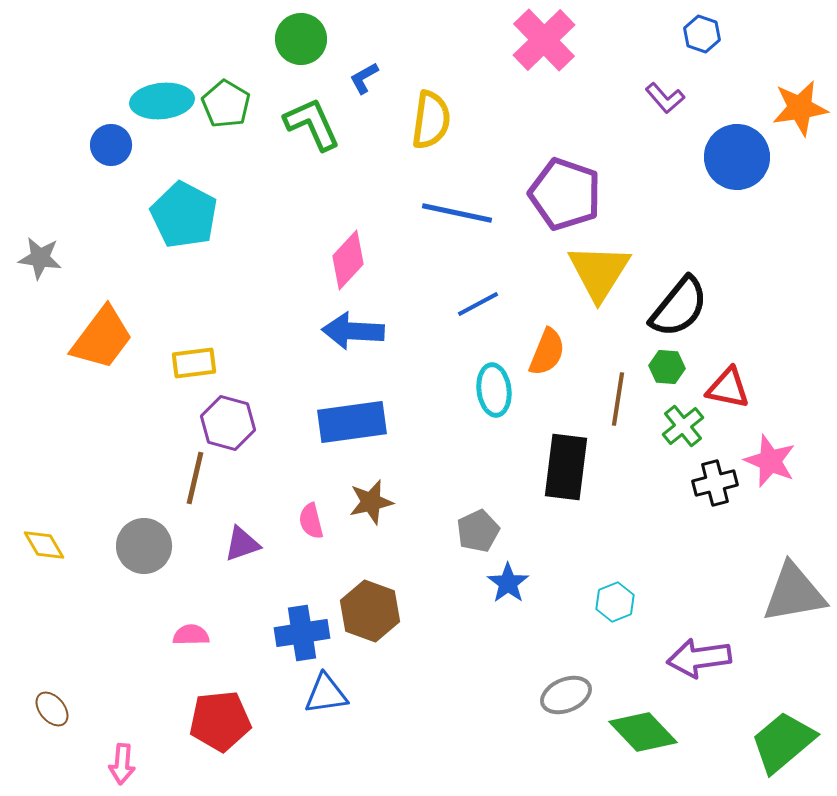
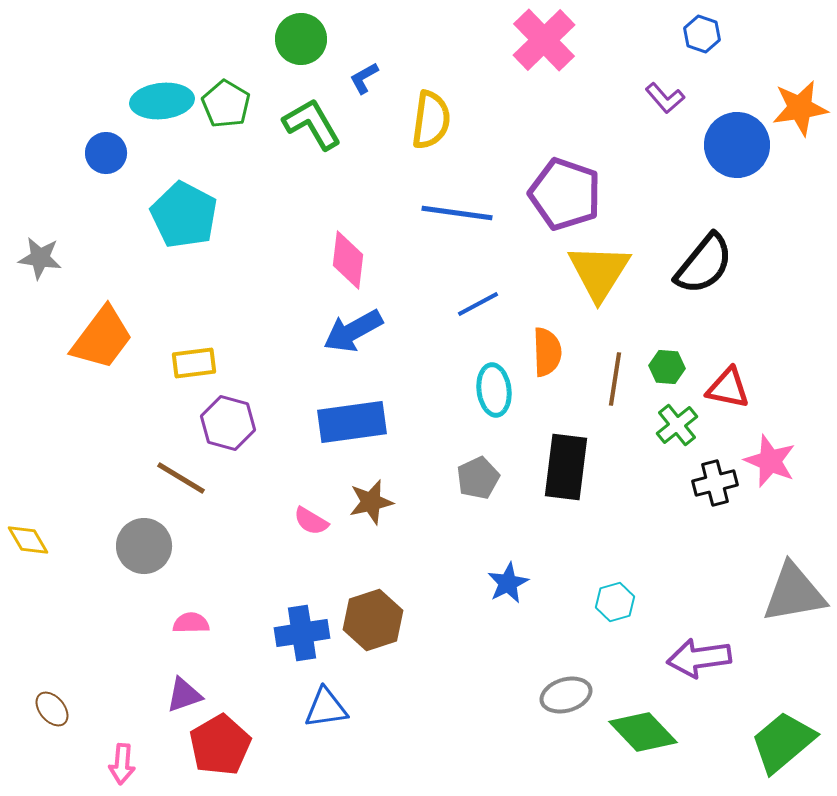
green L-shape at (312, 124): rotated 6 degrees counterclockwise
blue circle at (111, 145): moved 5 px left, 8 px down
blue circle at (737, 157): moved 12 px up
blue line at (457, 213): rotated 4 degrees counterclockwise
pink diamond at (348, 260): rotated 36 degrees counterclockwise
black semicircle at (679, 307): moved 25 px right, 43 px up
blue arrow at (353, 331): rotated 32 degrees counterclockwise
orange semicircle at (547, 352): rotated 24 degrees counterclockwise
brown line at (618, 399): moved 3 px left, 20 px up
green cross at (683, 426): moved 6 px left, 1 px up
brown line at (195, 478): moved 14 px left; rotated 72 degrees counterclockwise
pink semicircle at (311, 521): rotated 45 degrees counterclockwise
gray pentagon at (478, 531): moved 53 px up
purple triangle at (242, 544): moved 58 px left, 151 px down
yellow diamond at (44, 545): moved 16 px left, 5 px up
blue star at (508, 583): rotated 9 degrees clockwise
cyan hexagon at (615, 602): rotated 6 degrees clockwise
brown hexagon at (370, 611): moved 3 px right, 9 px down; rotated 22 degrees clockwise
pink semicircle at (191, 635): moved 12 px up
blue triangle at (326, 694): moved 14 px down
gray ellipse at (566, 695): rotated 6 degrees clockwise
red pentagon at (220, 721): moved 24 px down; rotated 24 degrees counterclockwise
